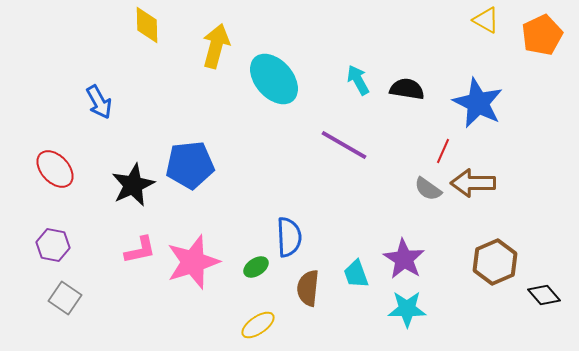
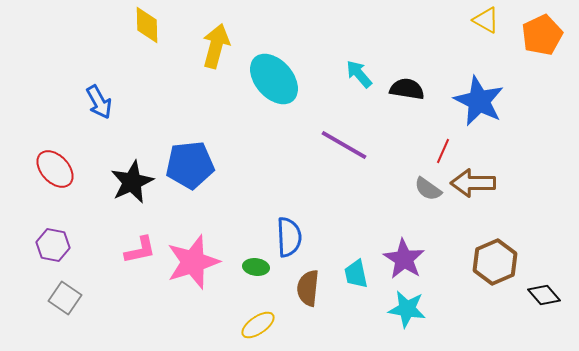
cyan arrow: moved 1 px right, 6 px up; rotated 12 degrees counterclockwise
blue star: moved 1 px right, 2 px up
black star: moved 1 px left, 3 px up
green ellipse: rotated 40 degrees clockwise
cyan trapezoid: rotated 8 degrees clockwise
cyan star: rotated 9 degrees clockwise
